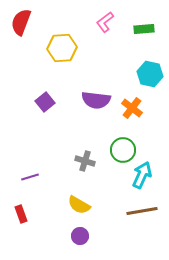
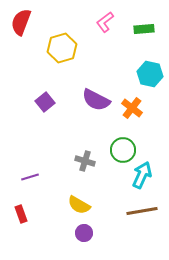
yellow hexagon: rotated 12 degrees counterclockwise
purple semicircle: rotated 20 degrees clockwise
purple circle: moved 4 px right, 3 px up
